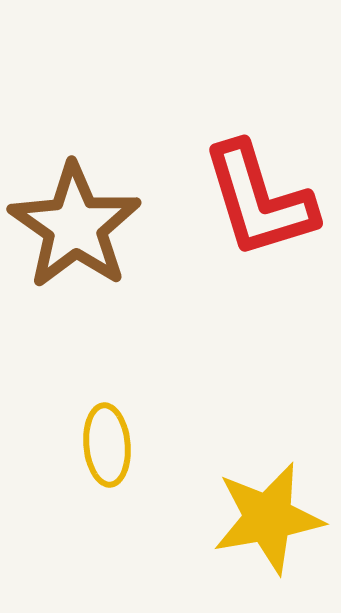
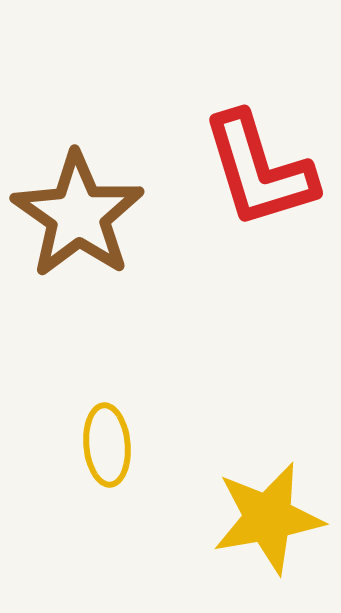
red L-shape: moved 30 px up
brown star: moved 3 px right, 11 px up
